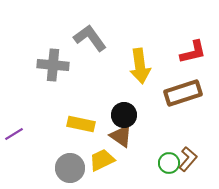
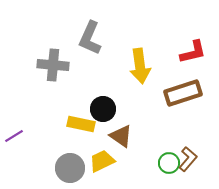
gray L-shape: rotated 120 degrees counterclockwise
black circle: moved 21 px left, 6 px up
purple line: moved 2 px down
yellow trapezoid: moved 1 px down
